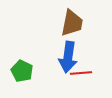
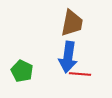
red line: moved 1 px left, 1 px down; rotated 10 degrees clockwise
